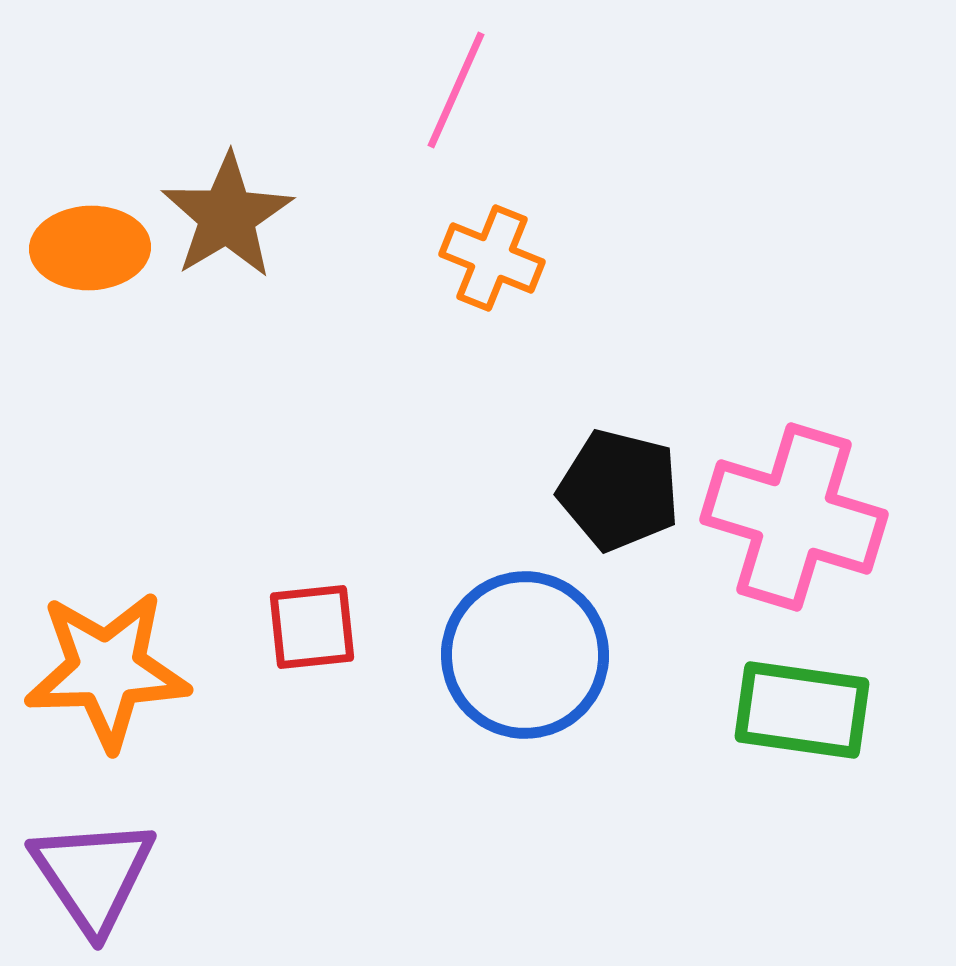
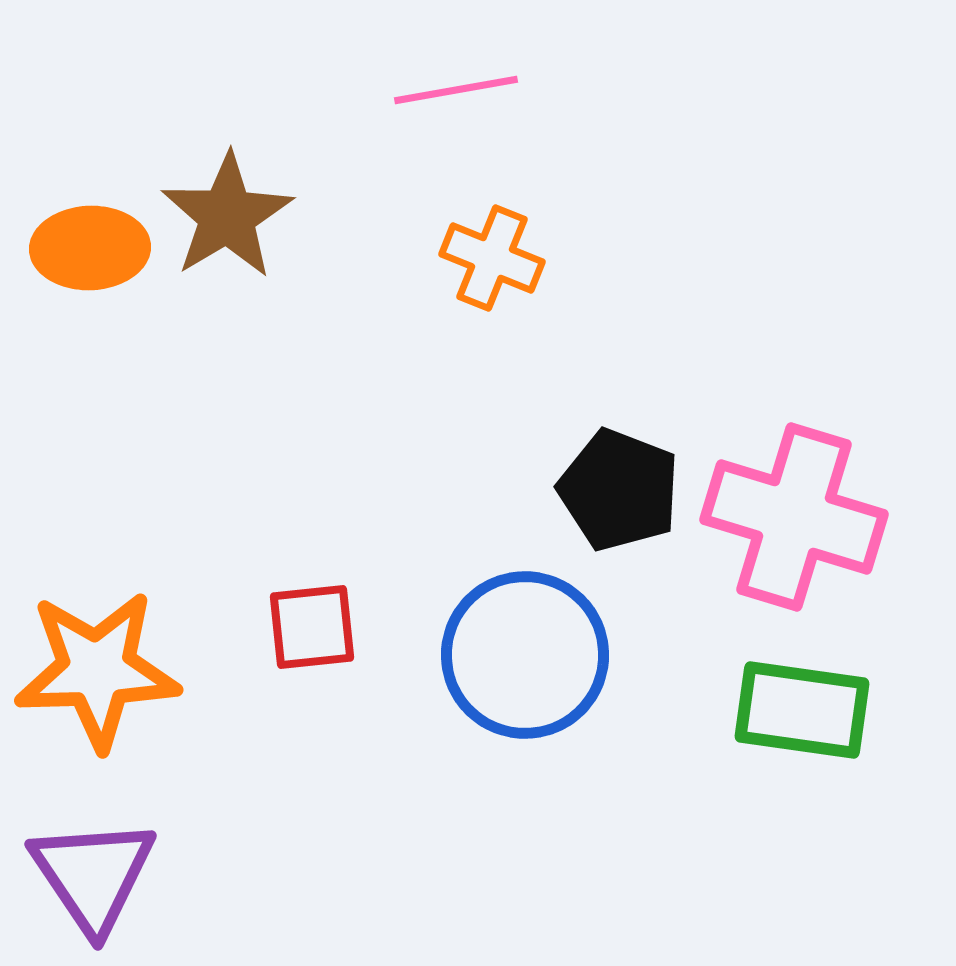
pink line: rotated 56 degrees clockwise
black pentagon: rotated 7 degrees clockwise
orange star: moved 10 px left
